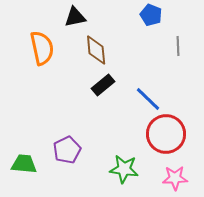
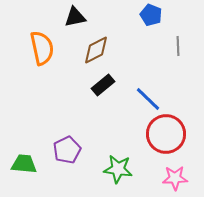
brown diamond: rotated 68 degrees clockwise
green star: moved 6 px left
